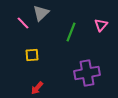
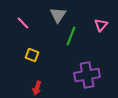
gray triangle: moved 17 px right, 2 px down; rotated 12 degrees counterclockwise
green line: moved 4 px down
yellow square: rotated 24 degrees clockwise
purple cross: moved 2 px down
red arrow: rotated 24 degrees counterclockwise
